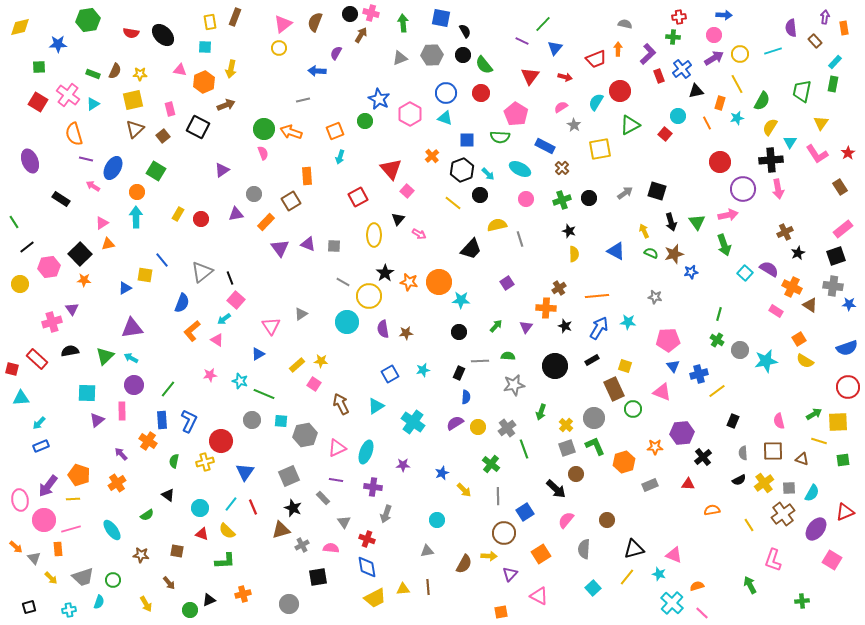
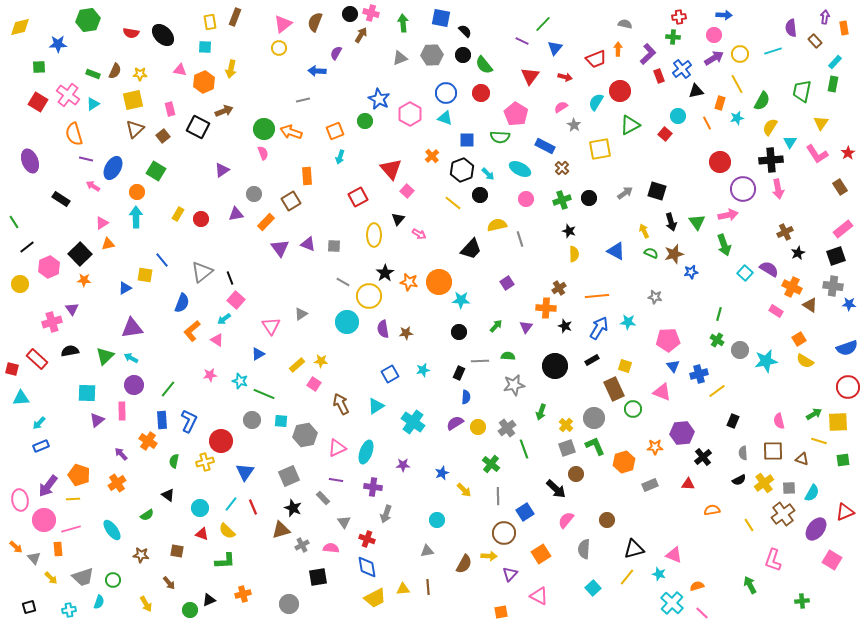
black semicircle at (465, 31): rotated 16 degrees counterclockwise
brown arrow at (226, 105): moved 2 px left, 6 px down
pink hexagon at (49, 267): rotated 15 degrees counterclockwise
